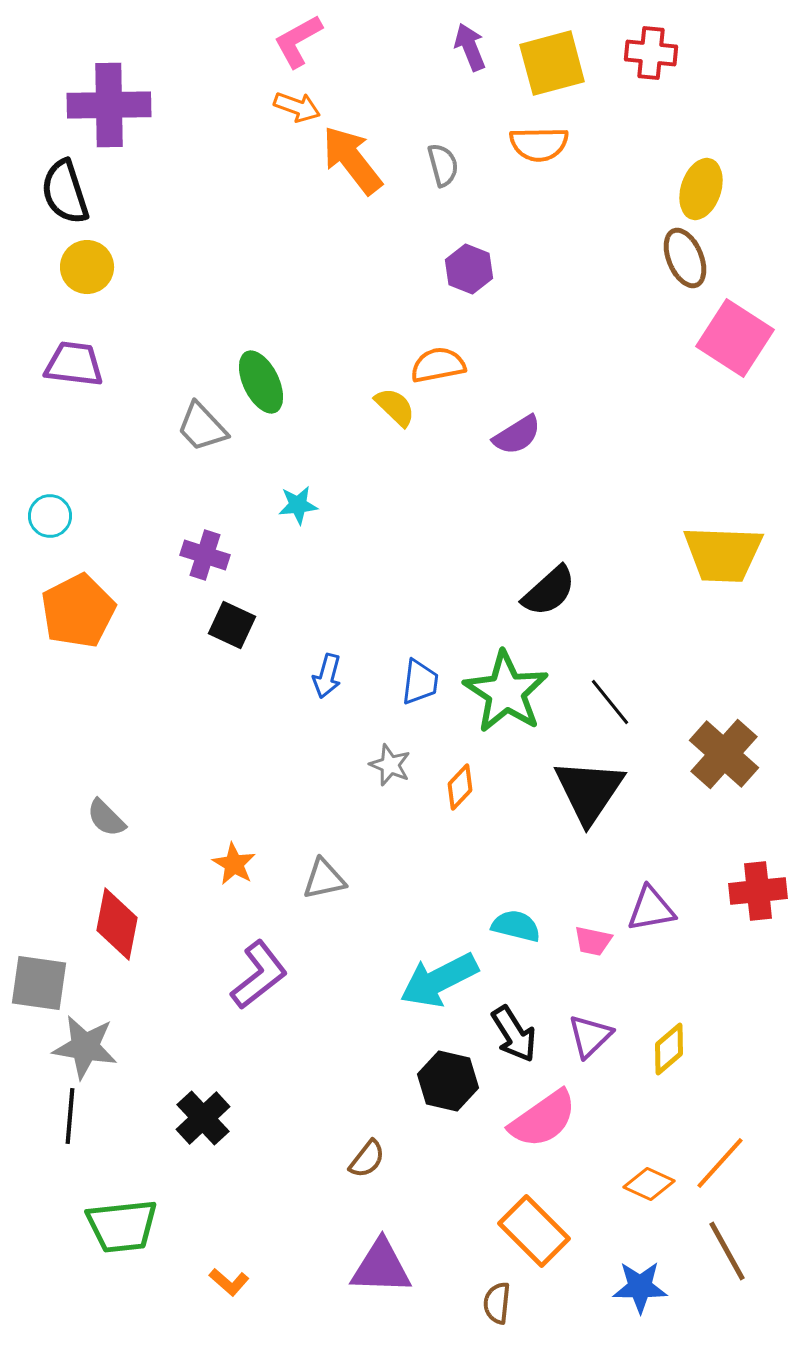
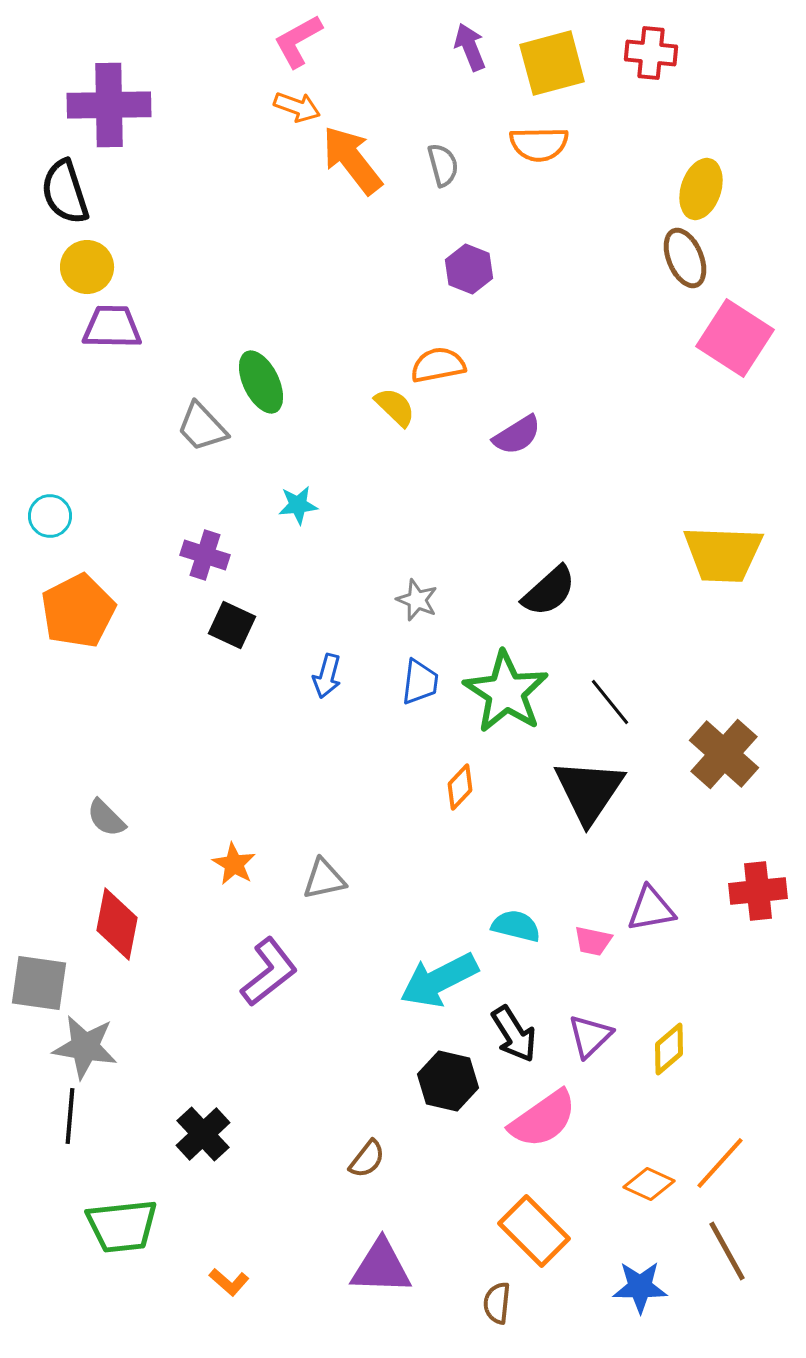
purple trapezoid at (74, 364): moved 38 px right, 37 px up; rotated 6 degrees counterclockwise
gray star at (390, 765): moved 27 px right, 165 px up
purple L-shape at (259, 975): moved 10 px right, 3 px up
black cross at (203, 1118): moved 16 px down
